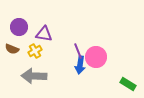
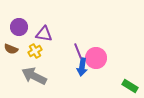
brown semicircle: moved 1 px left
pink circle: moved 1 px down
blue arrow: moved 2 px right, 2 px down
gray arrow: rotated 25 degrees clockwise
green rectangle: moved 2 px right, 2 px down
